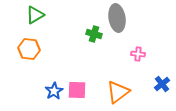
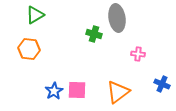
blue cross: rotated 28 degrees counterclockwise
